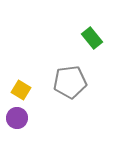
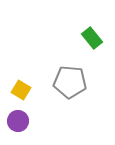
gray pentagon: rotated 12 degrees clockwise
purple circle: moved 1 px right, 3 px down
